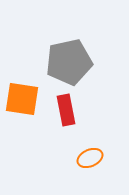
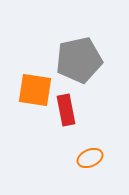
gray pentagon: moved 10 px right, 2 px up
orange square: moved 13 px right, 9 px up
